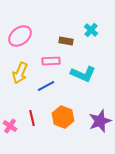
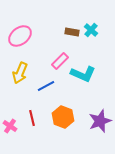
brown rectangle: moved 6 px right, 9 px up
pink rectangle: moved 9 px right; rotated 42 degrees counterclockwise
